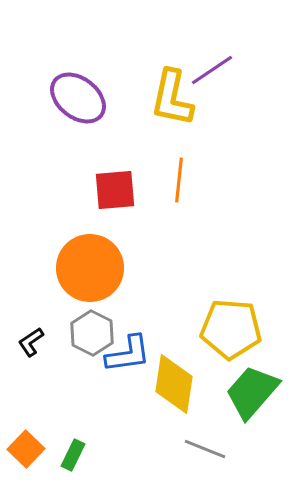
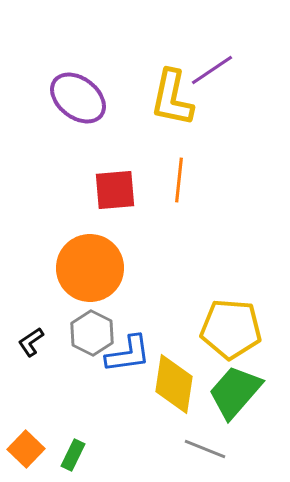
green trapezoid: moved 17 px left
